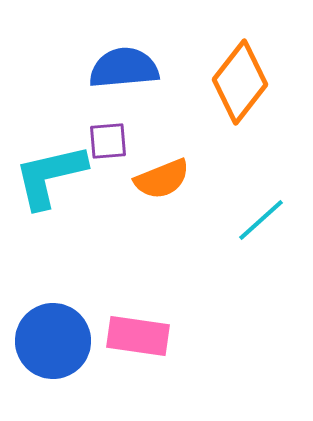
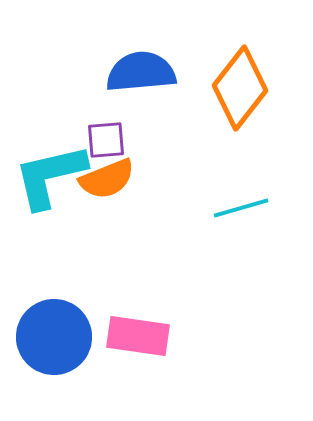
blue semicircle: moved 17 px right, 4 px down
orange diamond: moved 6 px down
purple square: moved 2 px left, 1 px up
orange semicircle: moved 55 px left
cyan line: moved 20 px left, 12 px up; rotated 26 degrees clockwise
blue circle: moved 1 px right, 4 px up
